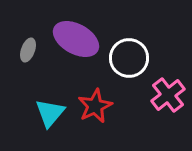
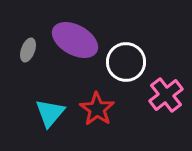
purple ellipse: moved 1 px left, 1 px down
white circle: moved 3 px left, 4 px down
pink cross: moved 2 px left
red star: moved 2 px right, 3 px down; rotated 12 degrees counterclockwise
